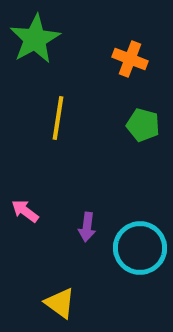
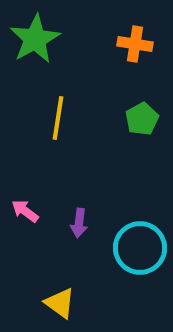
orange cross: moved 5 px right, 15 px up; rotated 12 degrees counterclockwise
green pentagon: moved 1 px left, 6 px up; rotated 28 degrees clockwise
purple arrow: moved 8 px left, 4 px up
